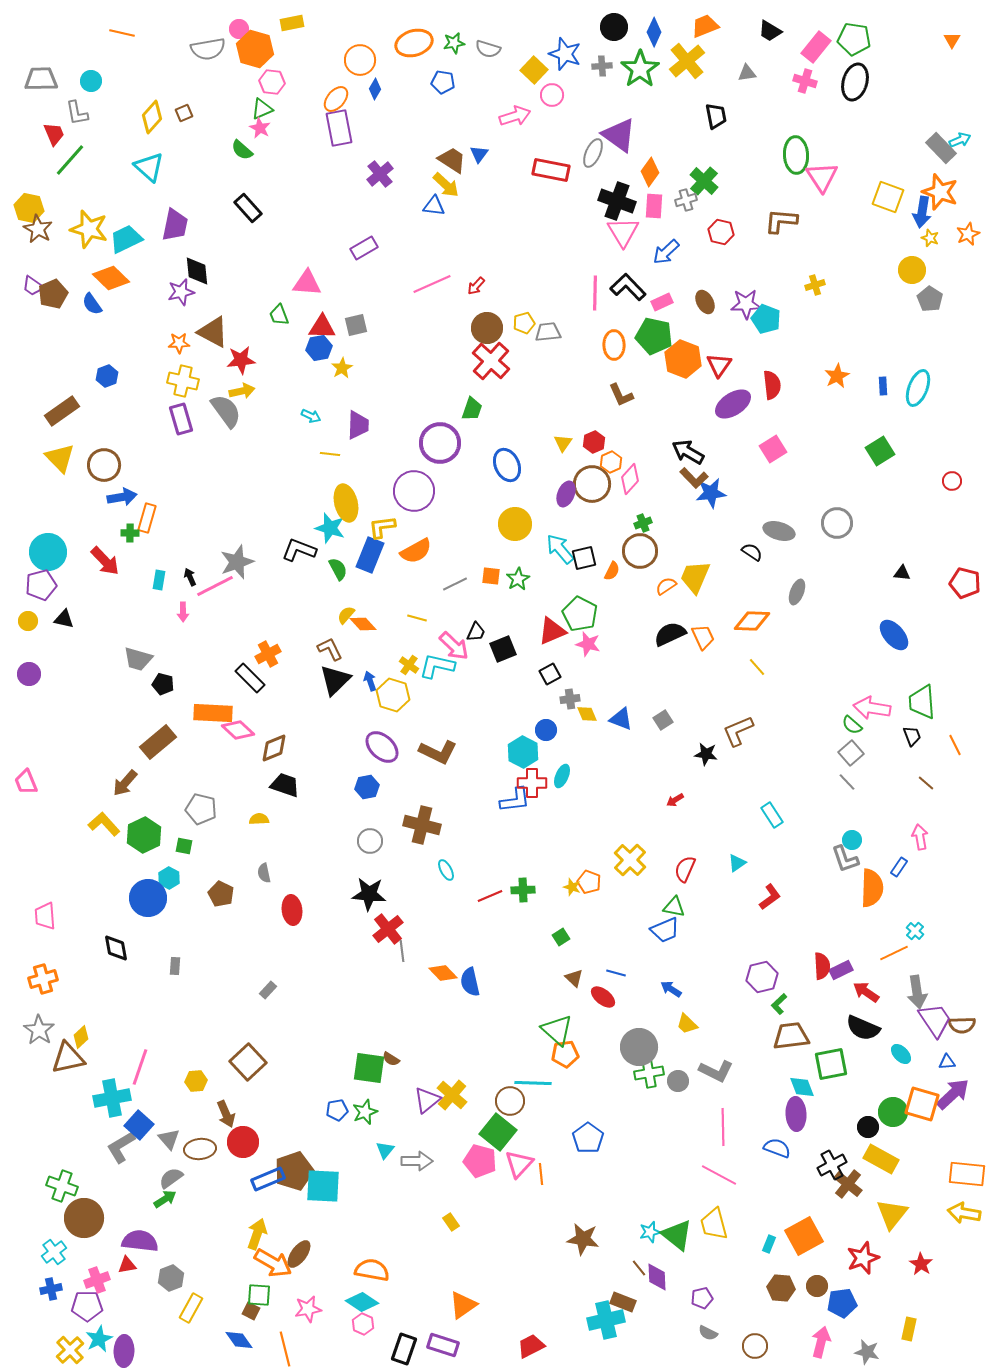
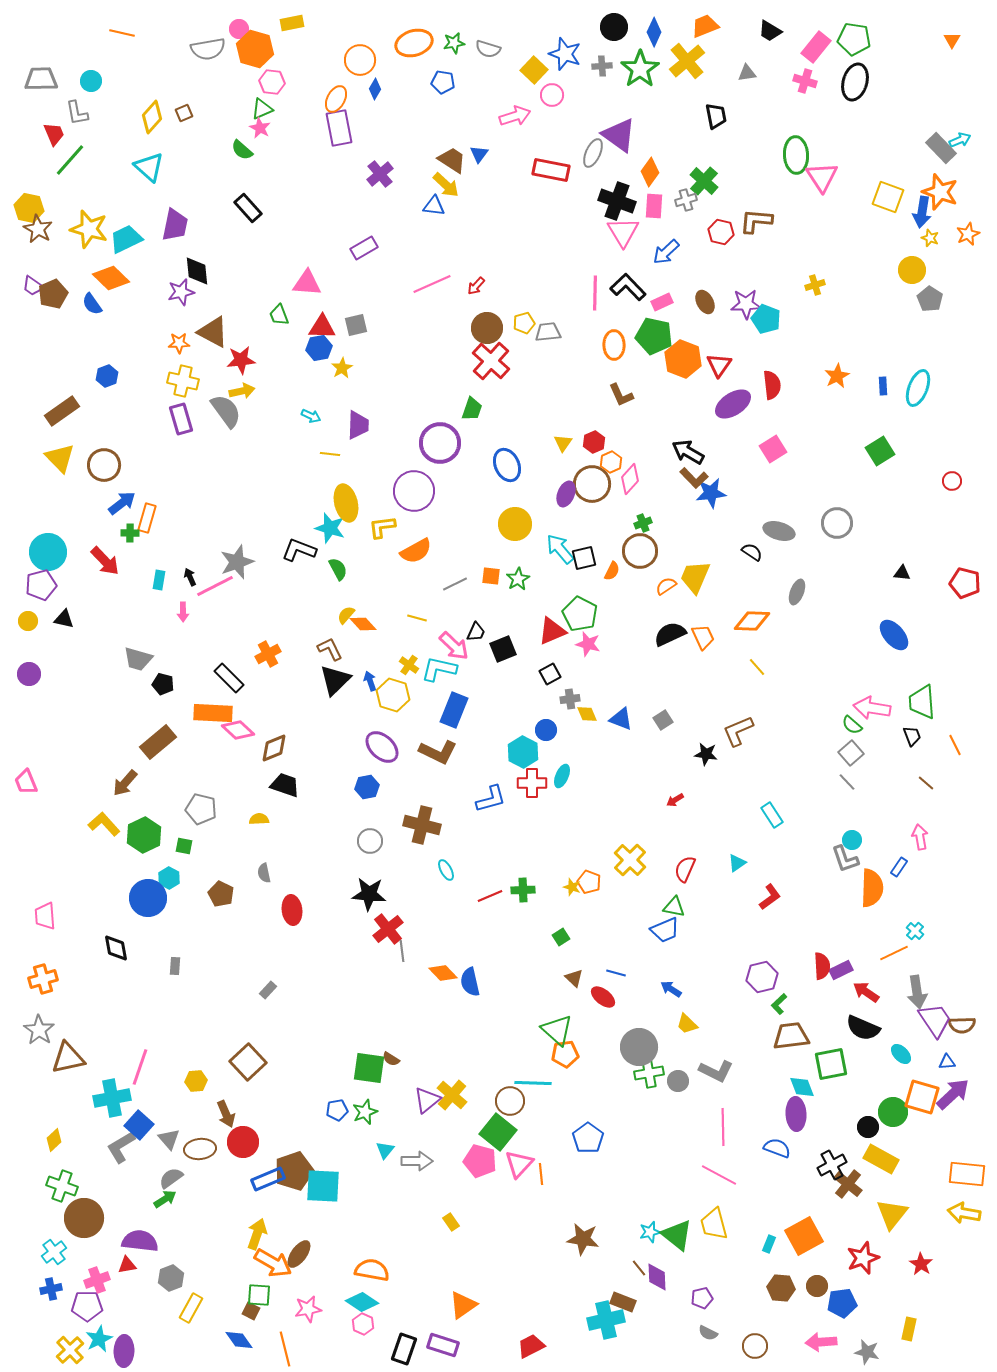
orange ellipse at (336, 99): rotated 12 degrees counterclockwise
brown L-shape at (781, 221): moved 25 px left
blue arrow at (122, 497): moved 6 px down; rotated 28 degrees counterclockwise
blue rectangle at (370, 555): moved 84 px right, 155 px down
cyan L-shape at (437, 666): moved 2 px right, 3 px down
black rectangle at (250, 678): moved 21 px left
blue L-shape at (515, 800): moved 24 px left, 1 px up; rotated 8 degrees counterclockwise
yellow diamond at (81, 1037): moved 27 px left, 103 px down
orange square at (922, 1104): moved 7 px up
pink arrow at (821, 1342): rotated 108 degrees counterclockwise
